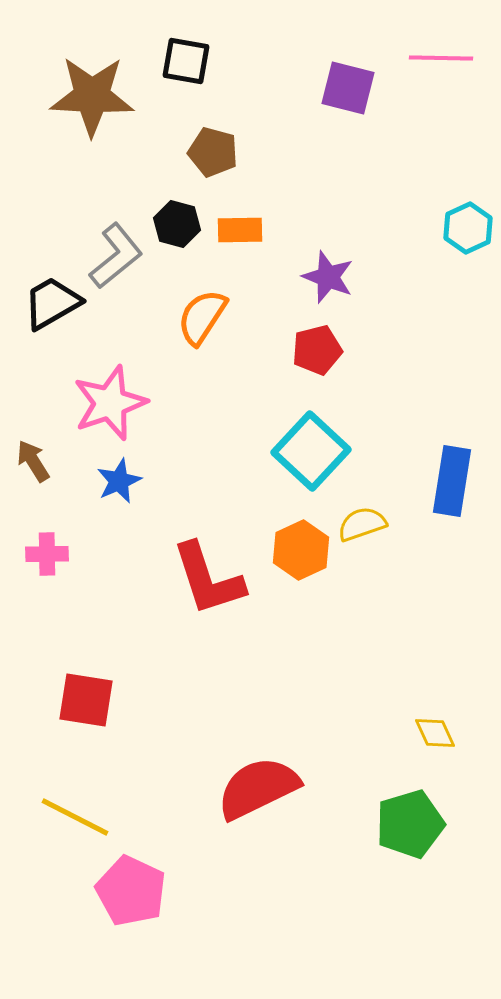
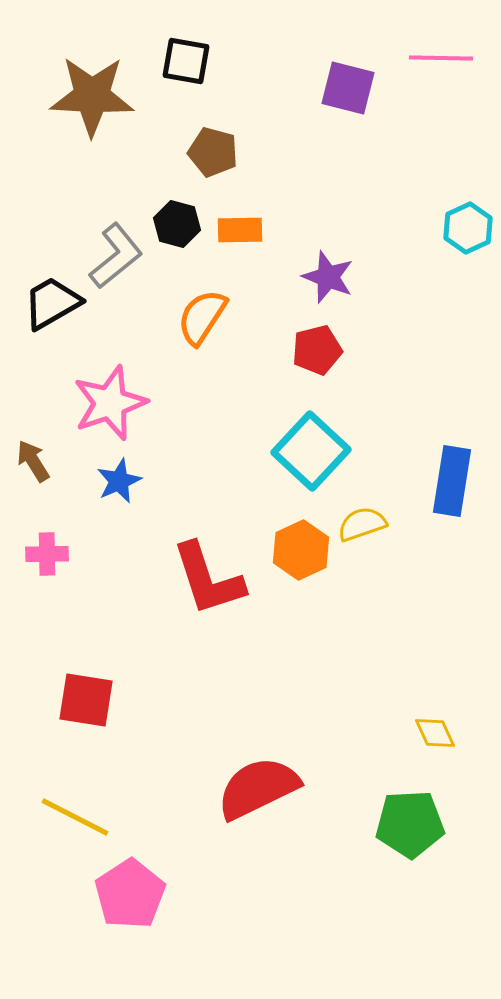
green pentagon: rotated 14 degrees clockwise
pink pentagon: moved 1 px left, 3 px down; rotated 14 degrees clockwise
